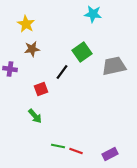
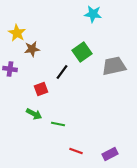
yellow star: moved 9 px left, 9 px down
green arrow: moved 1 px left, 2 px up; rotated 21 degrees counterclockwise
green line: moved 22 px up
